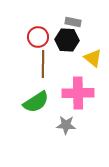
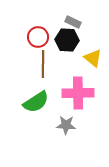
gray rectangle: rotated 14 degrees clockwise
